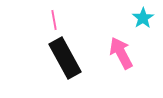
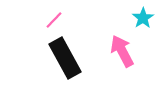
pink line: rotated 54 degrees clockwise
pink arrow: moved 1 px right, 2 px up
